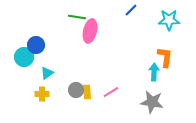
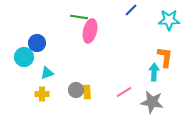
green line: moved 2 px right
blue circle: moved 1 px right, 2 px up
cyan triangle: rotated 16 degrees clockwise
pink line: moved 13 px right
